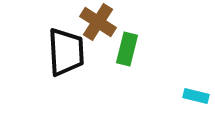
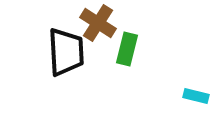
brown cross: moved 1 px down
